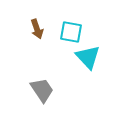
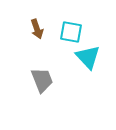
gray trapezoid: moved 10 px up; rotated 12 degrees clockwise
